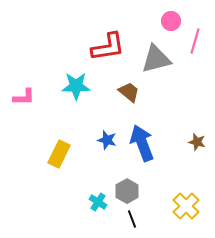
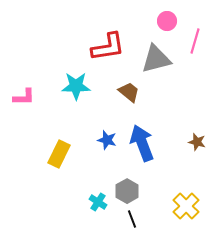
pink circle: moved 4 px left
